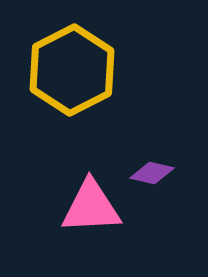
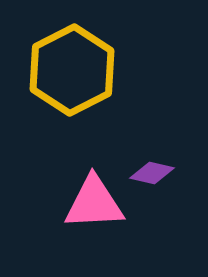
pink triangle: moved 3 px right, 4 px up
